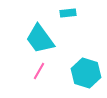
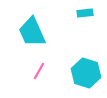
cyan rectangle: moved 17 px right
cyan trapezoid: moved 8 px left, 7 px up; rotated 12 degrees clockwise
